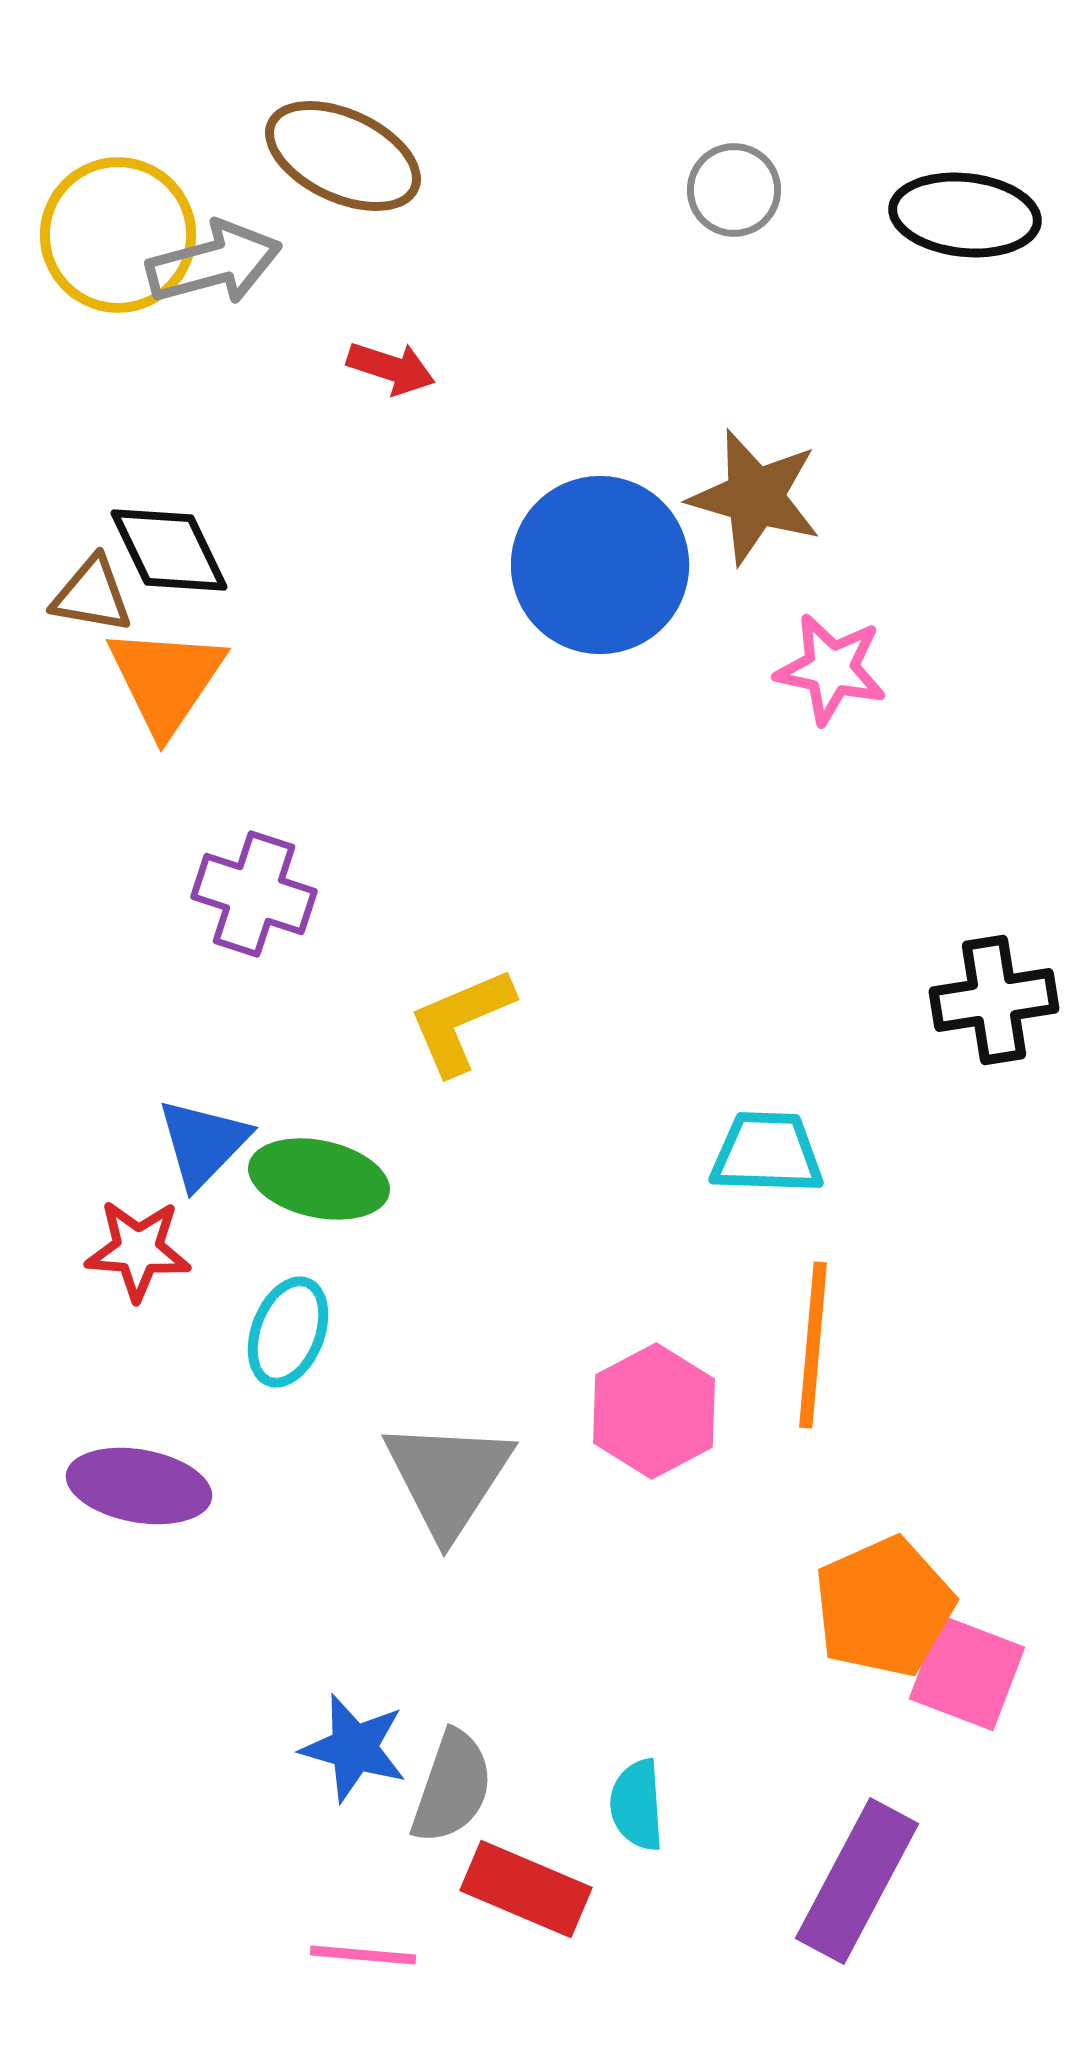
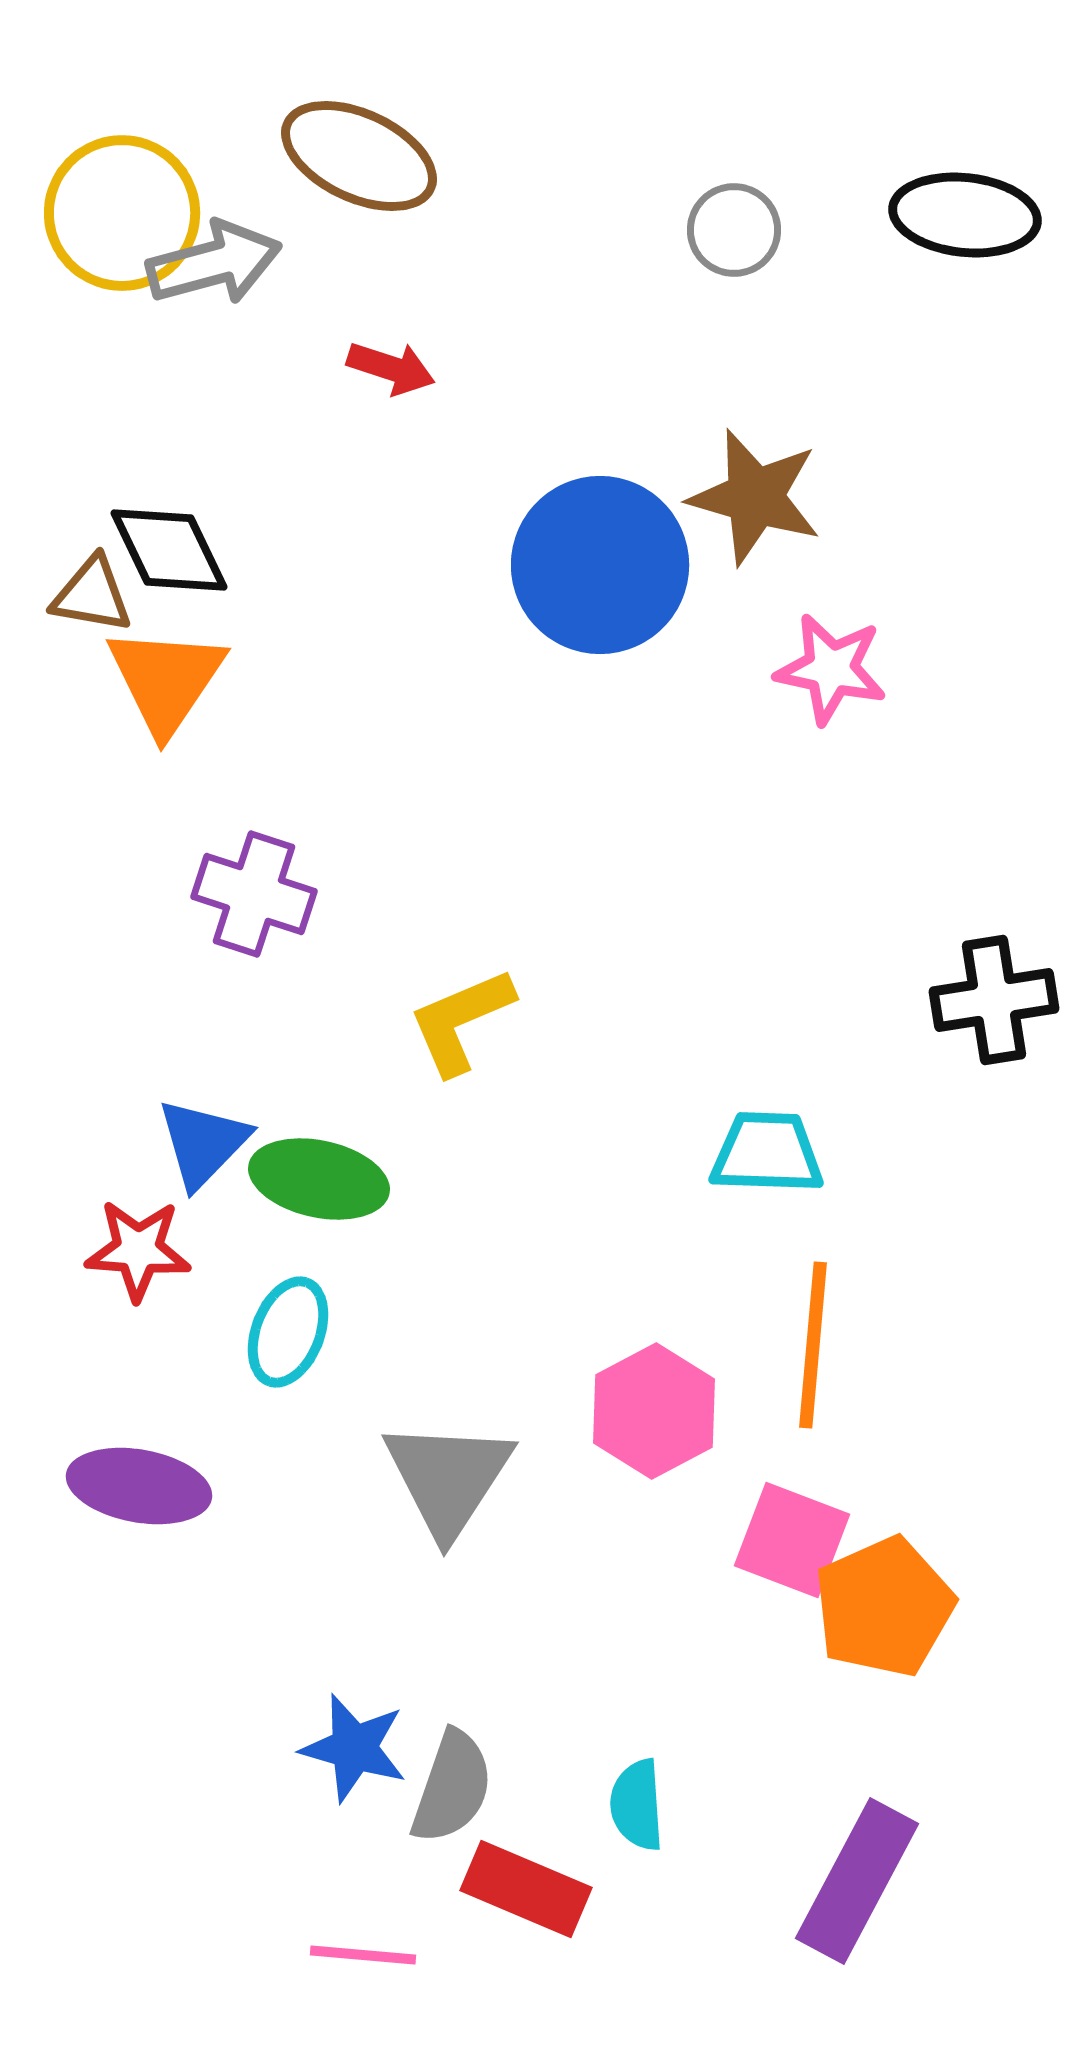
brown ellipse: moved 16 px right
gray circle: moved 40 px down
yellow circle: moved 4 px right, 22 px up
pink square: moved 175 px left, 133 px up
